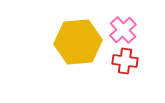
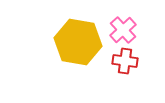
yellow hexagon: rotated 15 degrees clockwise
